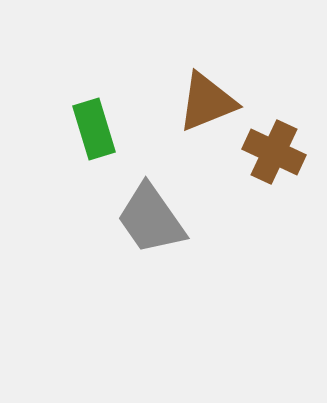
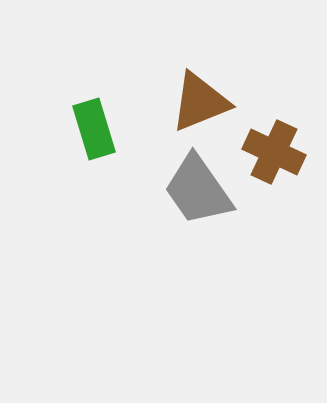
brown triangle: moved 7 px left
gray trapezoid: moved 47 px right, 29 px up
